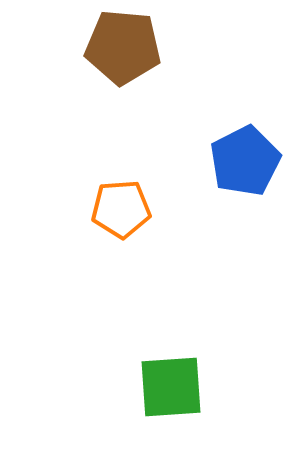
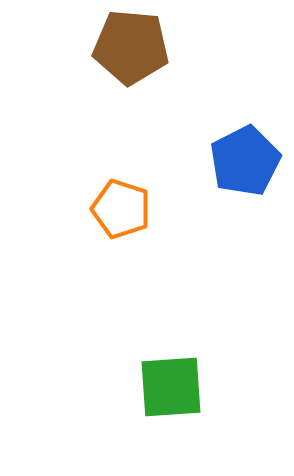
brown pentagon: moved 8 px right
orange pentagon: rotated 22 degrees clockwise
